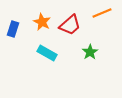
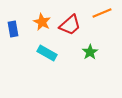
blue rectangle: rotated 28 degrees counterclockwise
